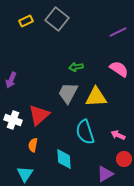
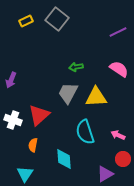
red circle: moved 1 px left
